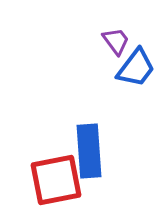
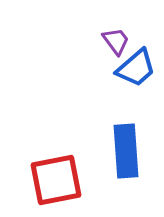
blue trapezoid: rotated 12 degrees clockwise
blue rectangle: moved 37 px right
